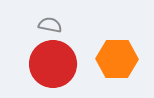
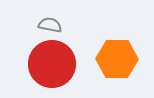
red circle: moved 1 px left
